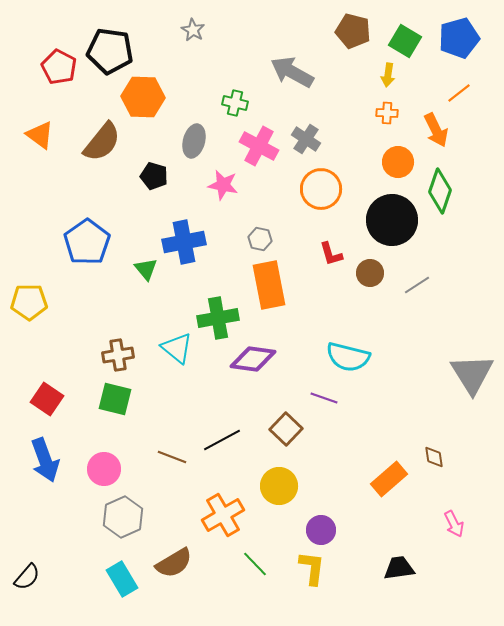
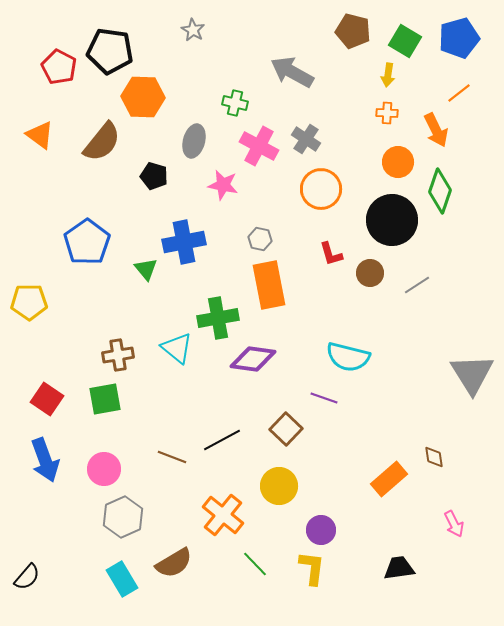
green square at (115, 399): moved 10 px left; rotated 24 degrees counterclockwise
orange cross at (223, 515): rotated 21 degrees counterclockwise
